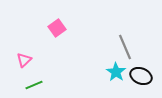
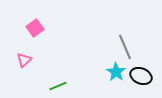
pink square: moved 22 px left
green line: moved 24 px right, 1 px down
